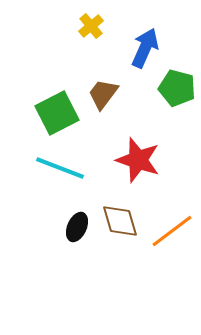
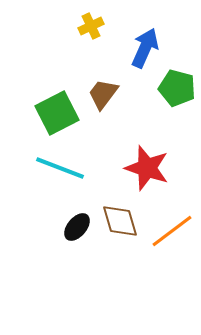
yellow cross: rotated 15 degrees clockwise
red star: moved 9 px right, 8 px down
black ellipse: rotated 16 degrees clockwise
